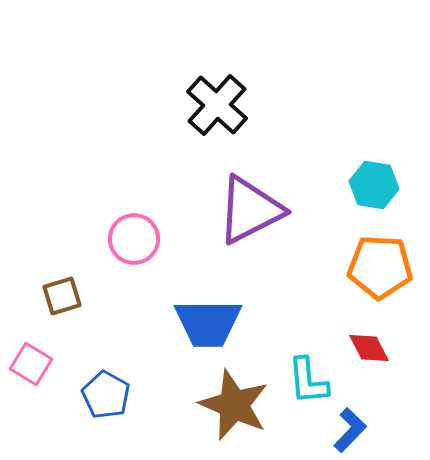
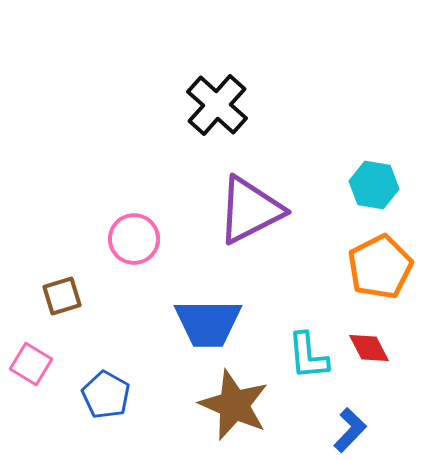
orange pentagon: rotated 30 degrees counterclockwise
cyan L-shape: moved 25 px up
